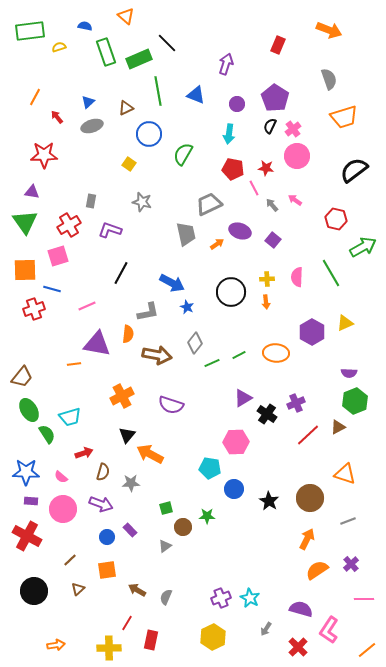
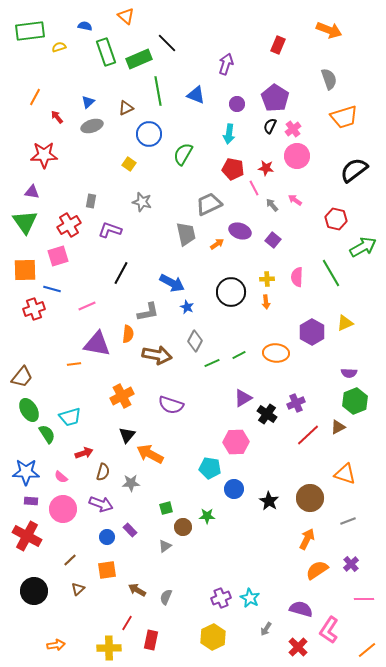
gray diamond at (195, 343): moved 2 px up; rotated 10 degrees counterclockwise
